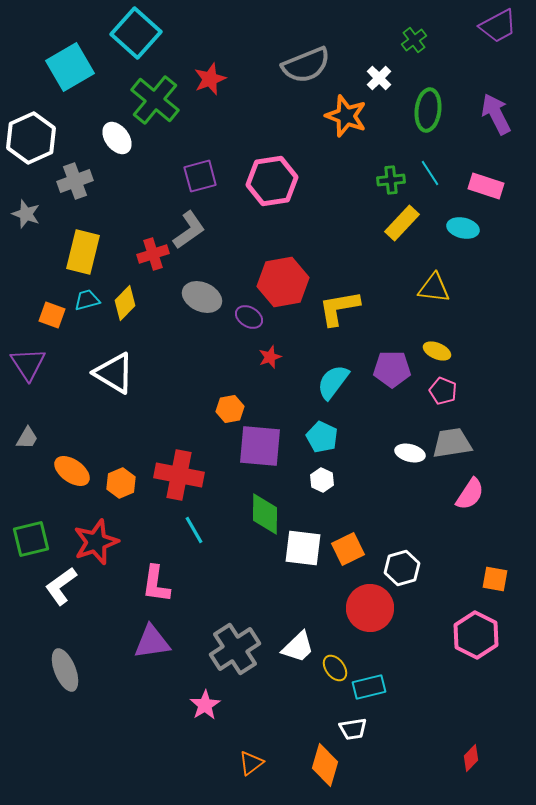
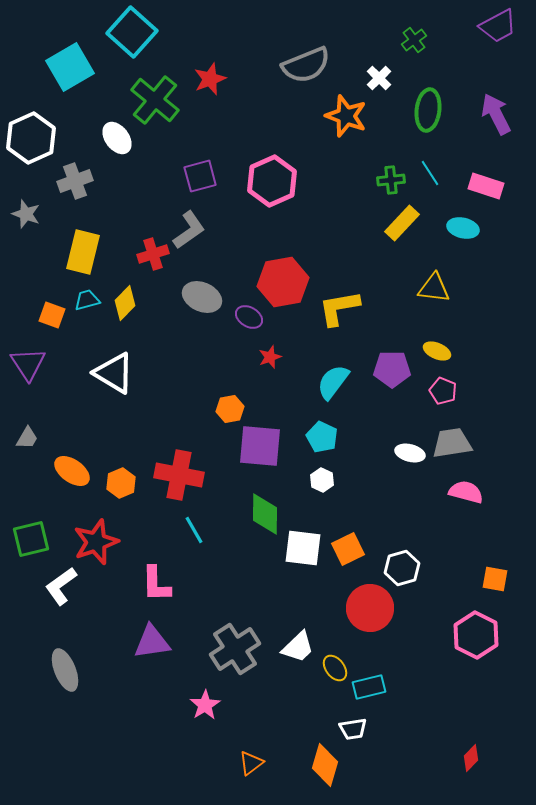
cyan square at (136, 33): moved 4 px left, 1 px up
pink hexagon at (272, 181): rotated 15 degrees counterclockwise
pink semicircle at (470, 494): moved 4 px left, 2 px up; rotated 108 degrees counterclockwise
pink L-shape at (156, 584): rotated 9 degrees counterclockwise
